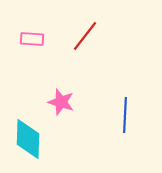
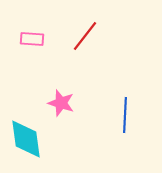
pink star: moved 1 px down
cyan diamond: moved 2 px left; rotated 9 degrees counterclockwise
